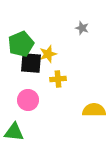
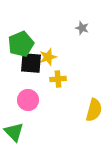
yellow star: moved 3 px down
yellow semicircle: rotated 105 degrees clockwise
green triangle: rotated 40 degrees clockwise
